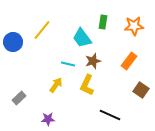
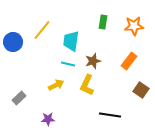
cyan trapezoid: moved 11 px left, 3 px down; rotated 45 degrees clockwise
yellow arrow: rotated 28 degrees clockwise
black line: rotated 15 degrees counterclockwise
